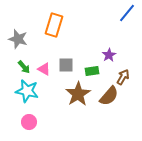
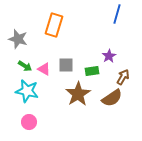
blue line: moved 10 px left, 1 px down; rotated 24 degrees counterclockwise
purple star: moved 1 px down
green arrow: moved 1 px right, 1 px up; rotated 16 degrees counterclockwise
brown semicircle: moved 3 px right, 2 px down; rotated 15 degrees clockwise
